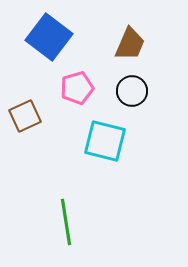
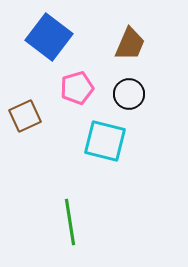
black circle: moved 3 px left, 3 px down
green line: moved 4 px right
